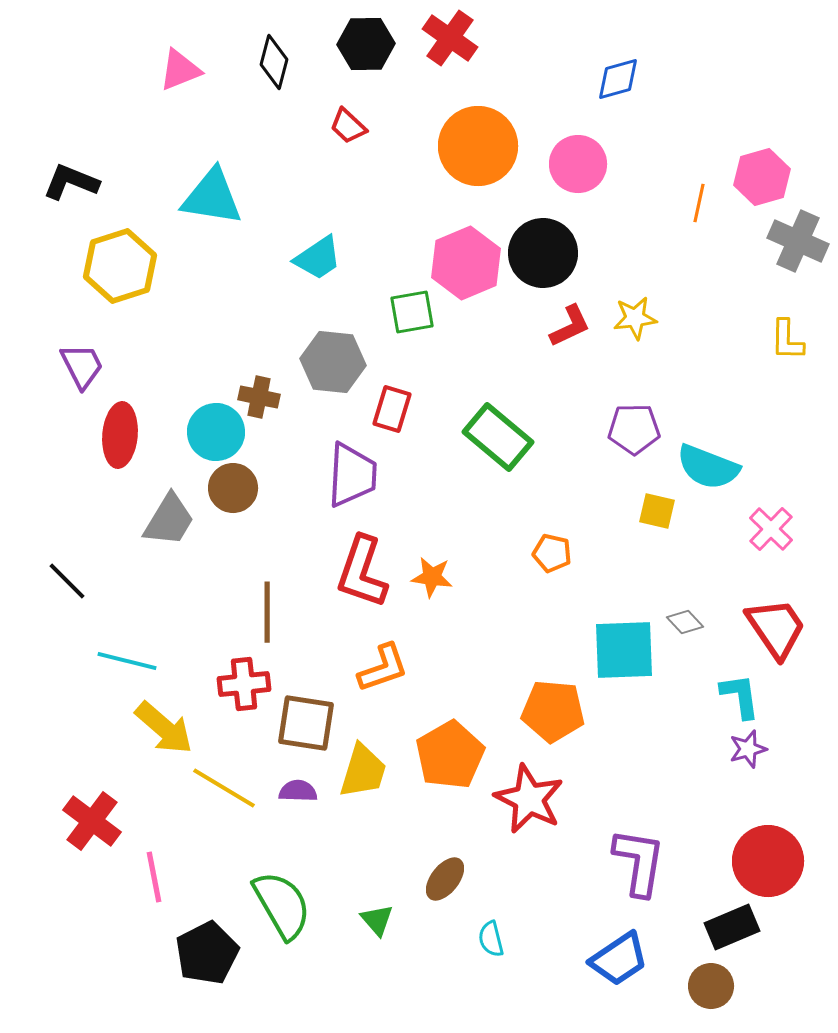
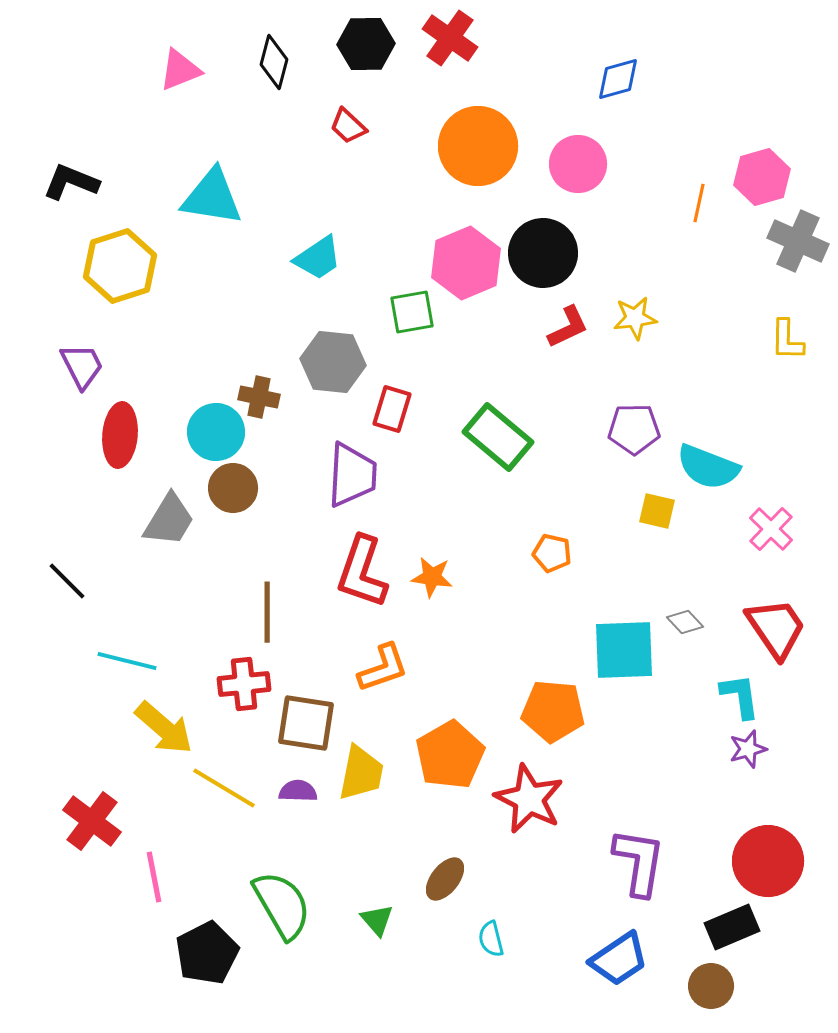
red L-shape at (570, 326): moved 2 px left, 1 px down
yellow trapezoid at (363, 771): moved 2 px left, 2 px down; rotated 6 degrees counterclockwise
